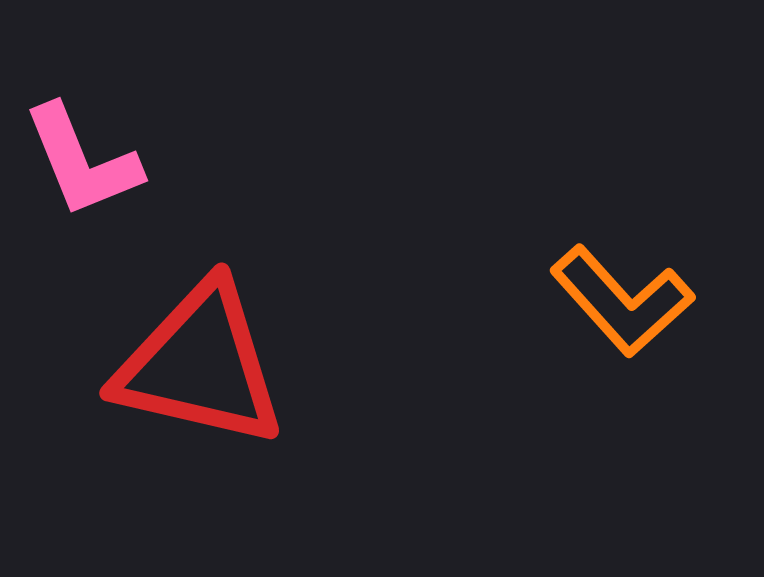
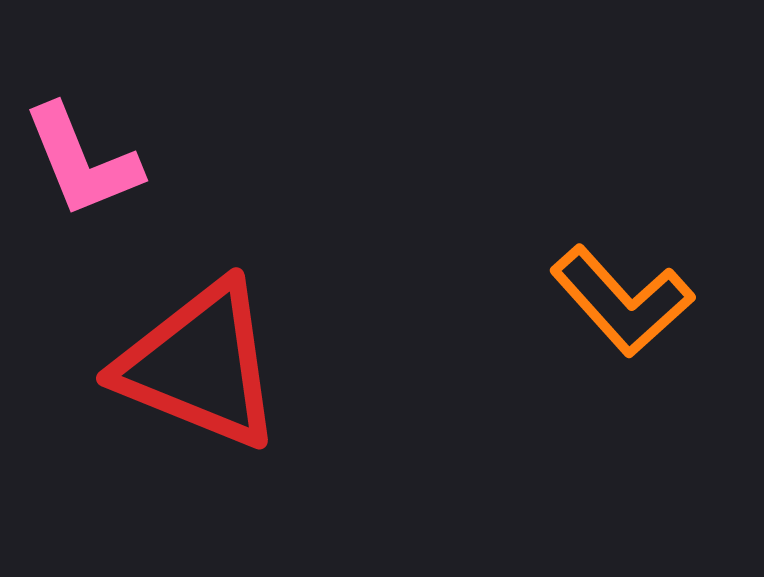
red triangle: rotated 9 degrees clockwise
